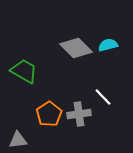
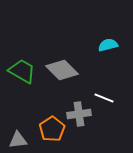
gray diamond: moved 14 px left, 22 px down
green trapezoid: moved 2 px left
white line: moved 1 px right, 1 px down; rotated 24 degrees counterclockwise
orange pentagon: moved 3 px right, 15 px down
